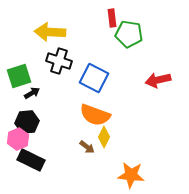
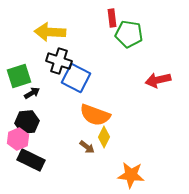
blue square: moved 18 px left
